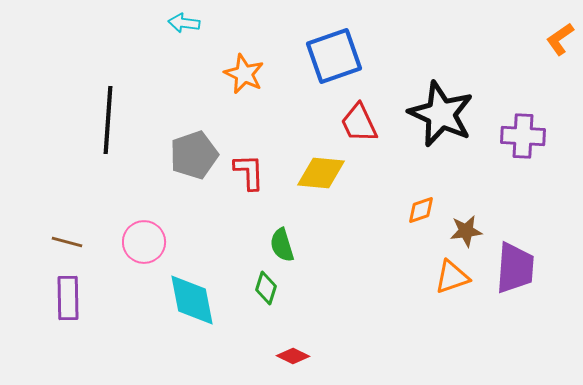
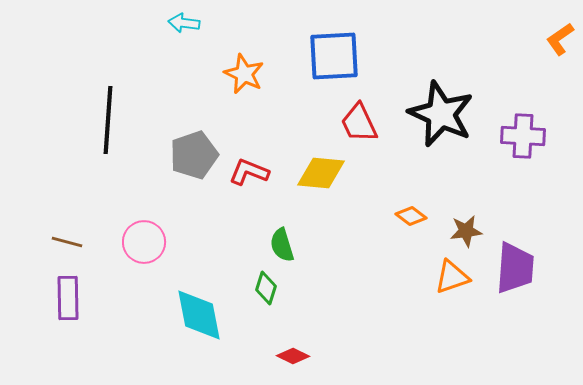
blue square: rotated 16 degrees clockwise
red L-shape: rotated 66 degrees counterclockwise
orange diamond: moved 10 px left, 6 px down; rotated 56 degrees clockwise
cyan diamond: moved 7 px right, 15 px down
